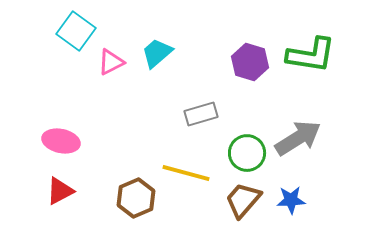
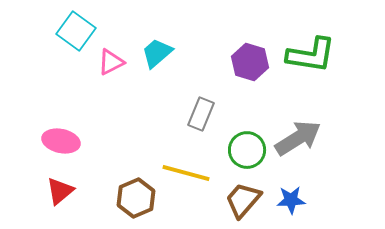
gray rectangle: rotated 52 degrees counterclockwise
green circle: moved 3 px up
red triangle: rotated 12 degrees counterclockwise
